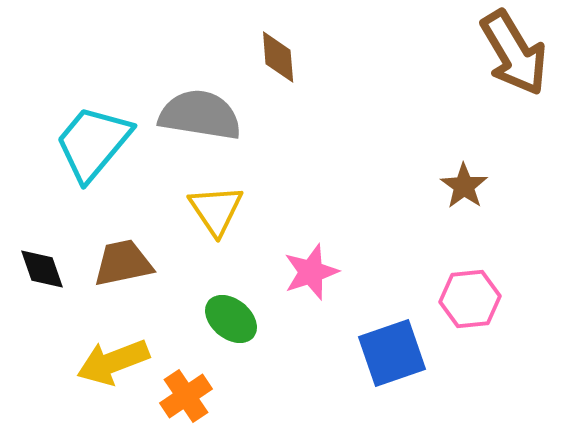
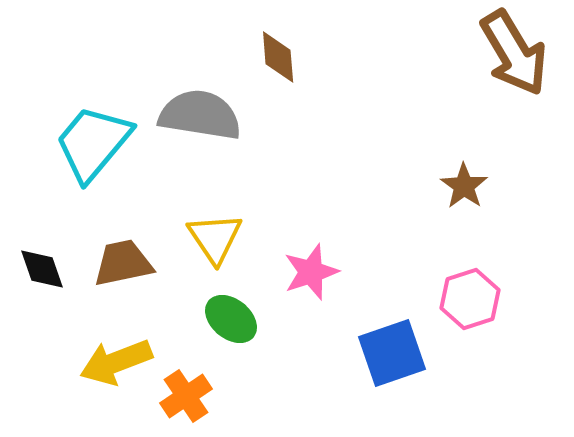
yellow triangle: moved 1 px left, 28 px down
pink hexagon: rotated 12 degrees counterclockwise
yellow arrow: moved 3 px right
